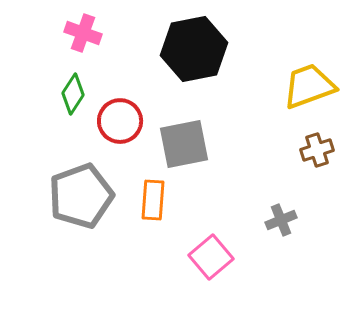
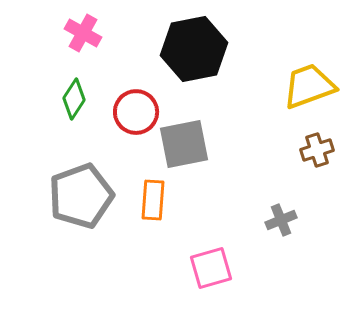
pink cross: rotated 9 degrees clockwise
green diamond: moved 1 px right, 5 px down
red circle: moved 16 px right, 9 px up
pink square: moved 11 px down; rotated 24 degrees clockwise
